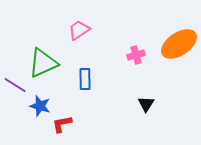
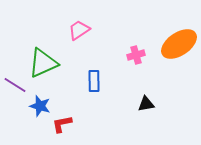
blue rectangle: moved 9 px right, 2 px down
black triangle: rotated 48 degrees clockwise
